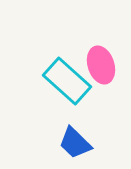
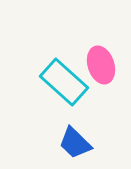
cyan rectangle: moved 3 px left, 1 px down
